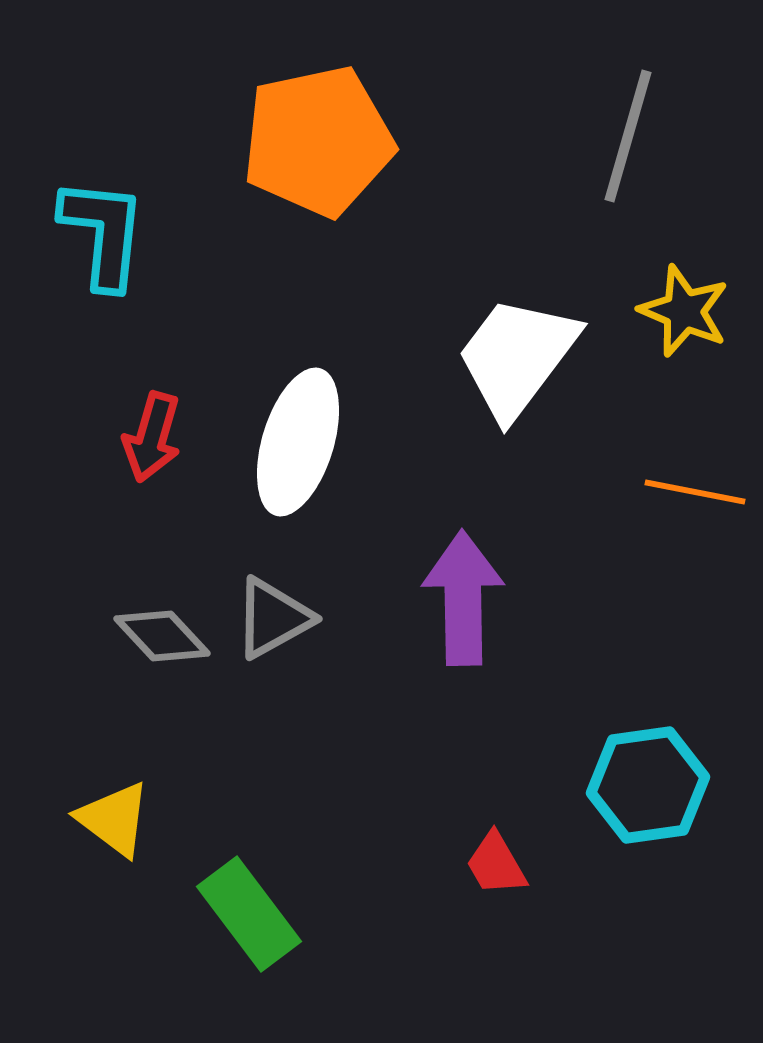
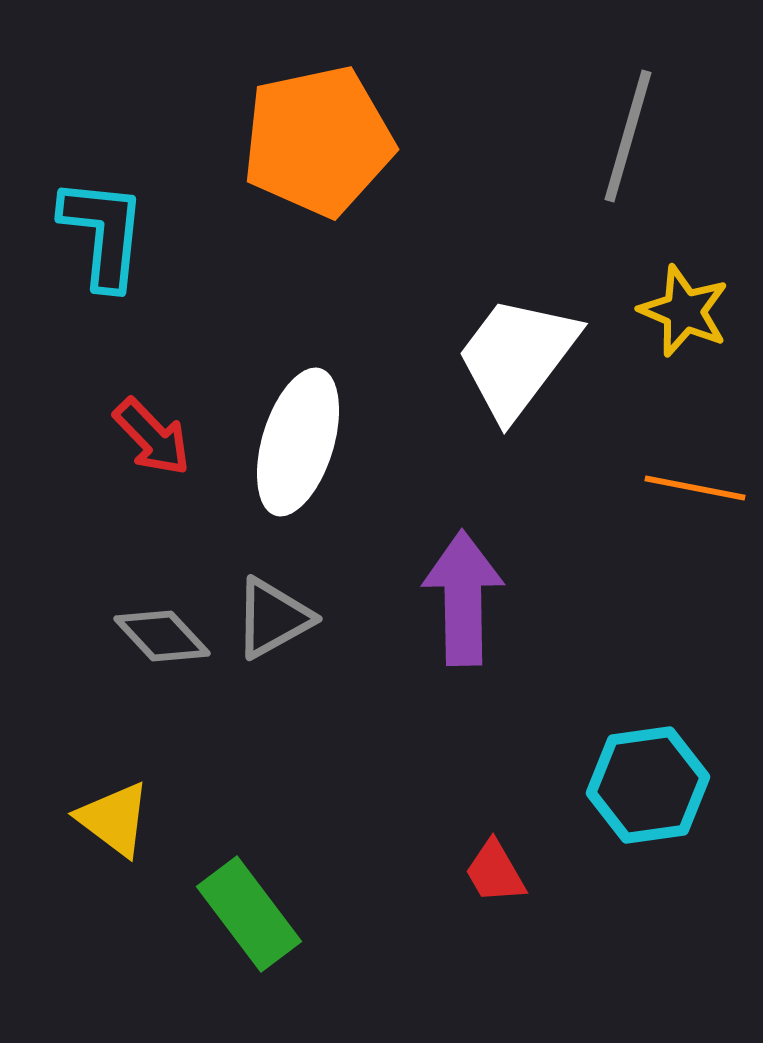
red arrow: rotated 60 degrees counterclockwise
orange line: moved 4 px up
red trapezoid: moved 1 px left, 8 px down
